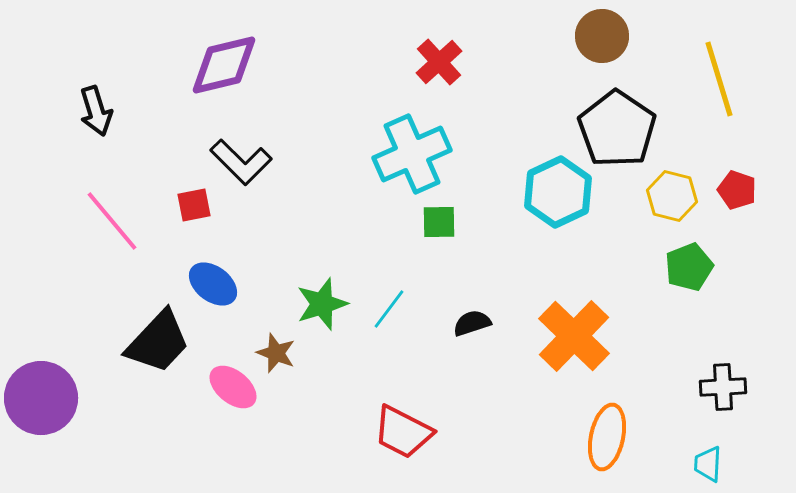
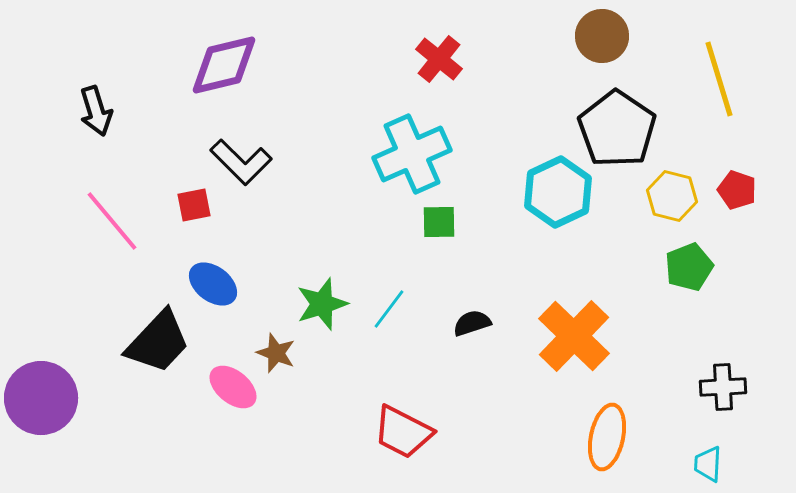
red cross: moved 3 px up; rotated 9 degrees counterclockwise
